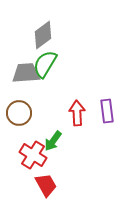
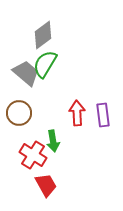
gray trapezoid: rotated 44 degrees clockwise
purple rectangle: moved 4 px left, 4 px down
green arrow: rotated 45 degrees counterclockwise
